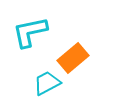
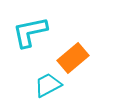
cyan trapezoid: moved 1 px right, 2 px down
